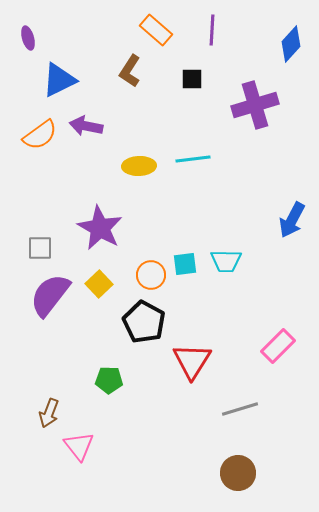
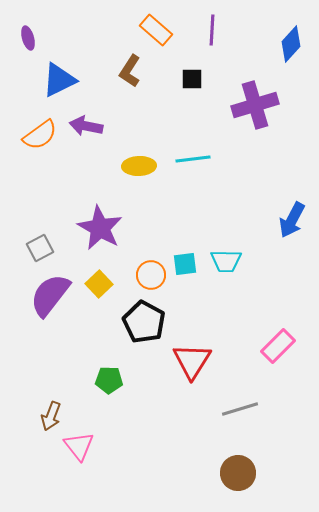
gray square: rotated 28 degrees counterclockwise
brown arrow: moved 2 px right, 3 px down
